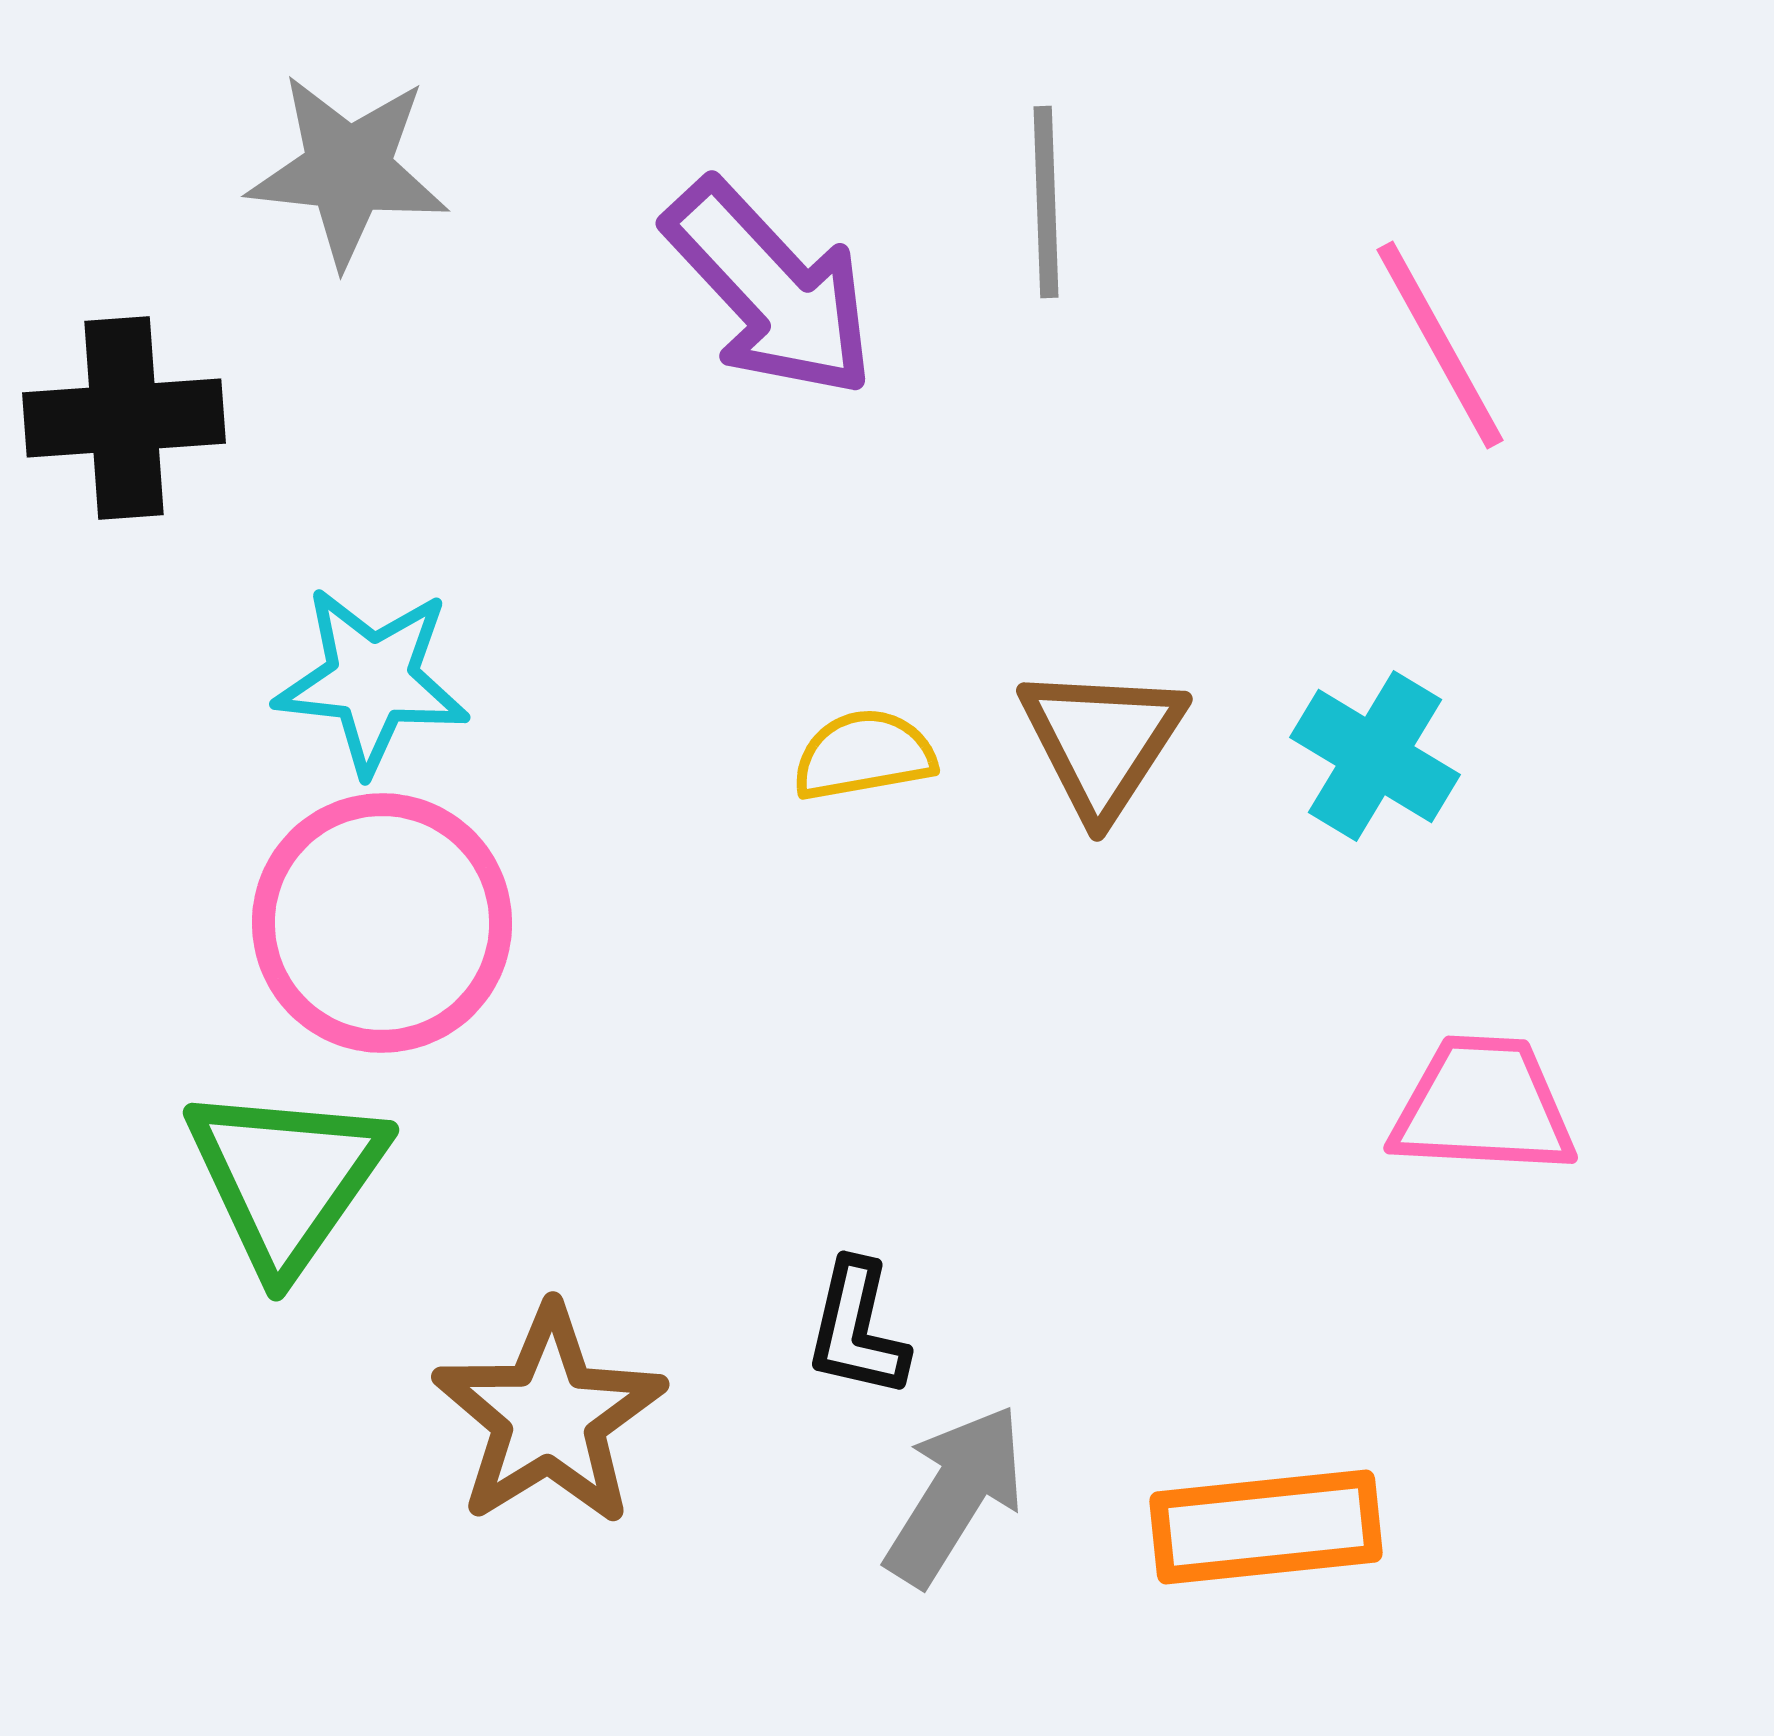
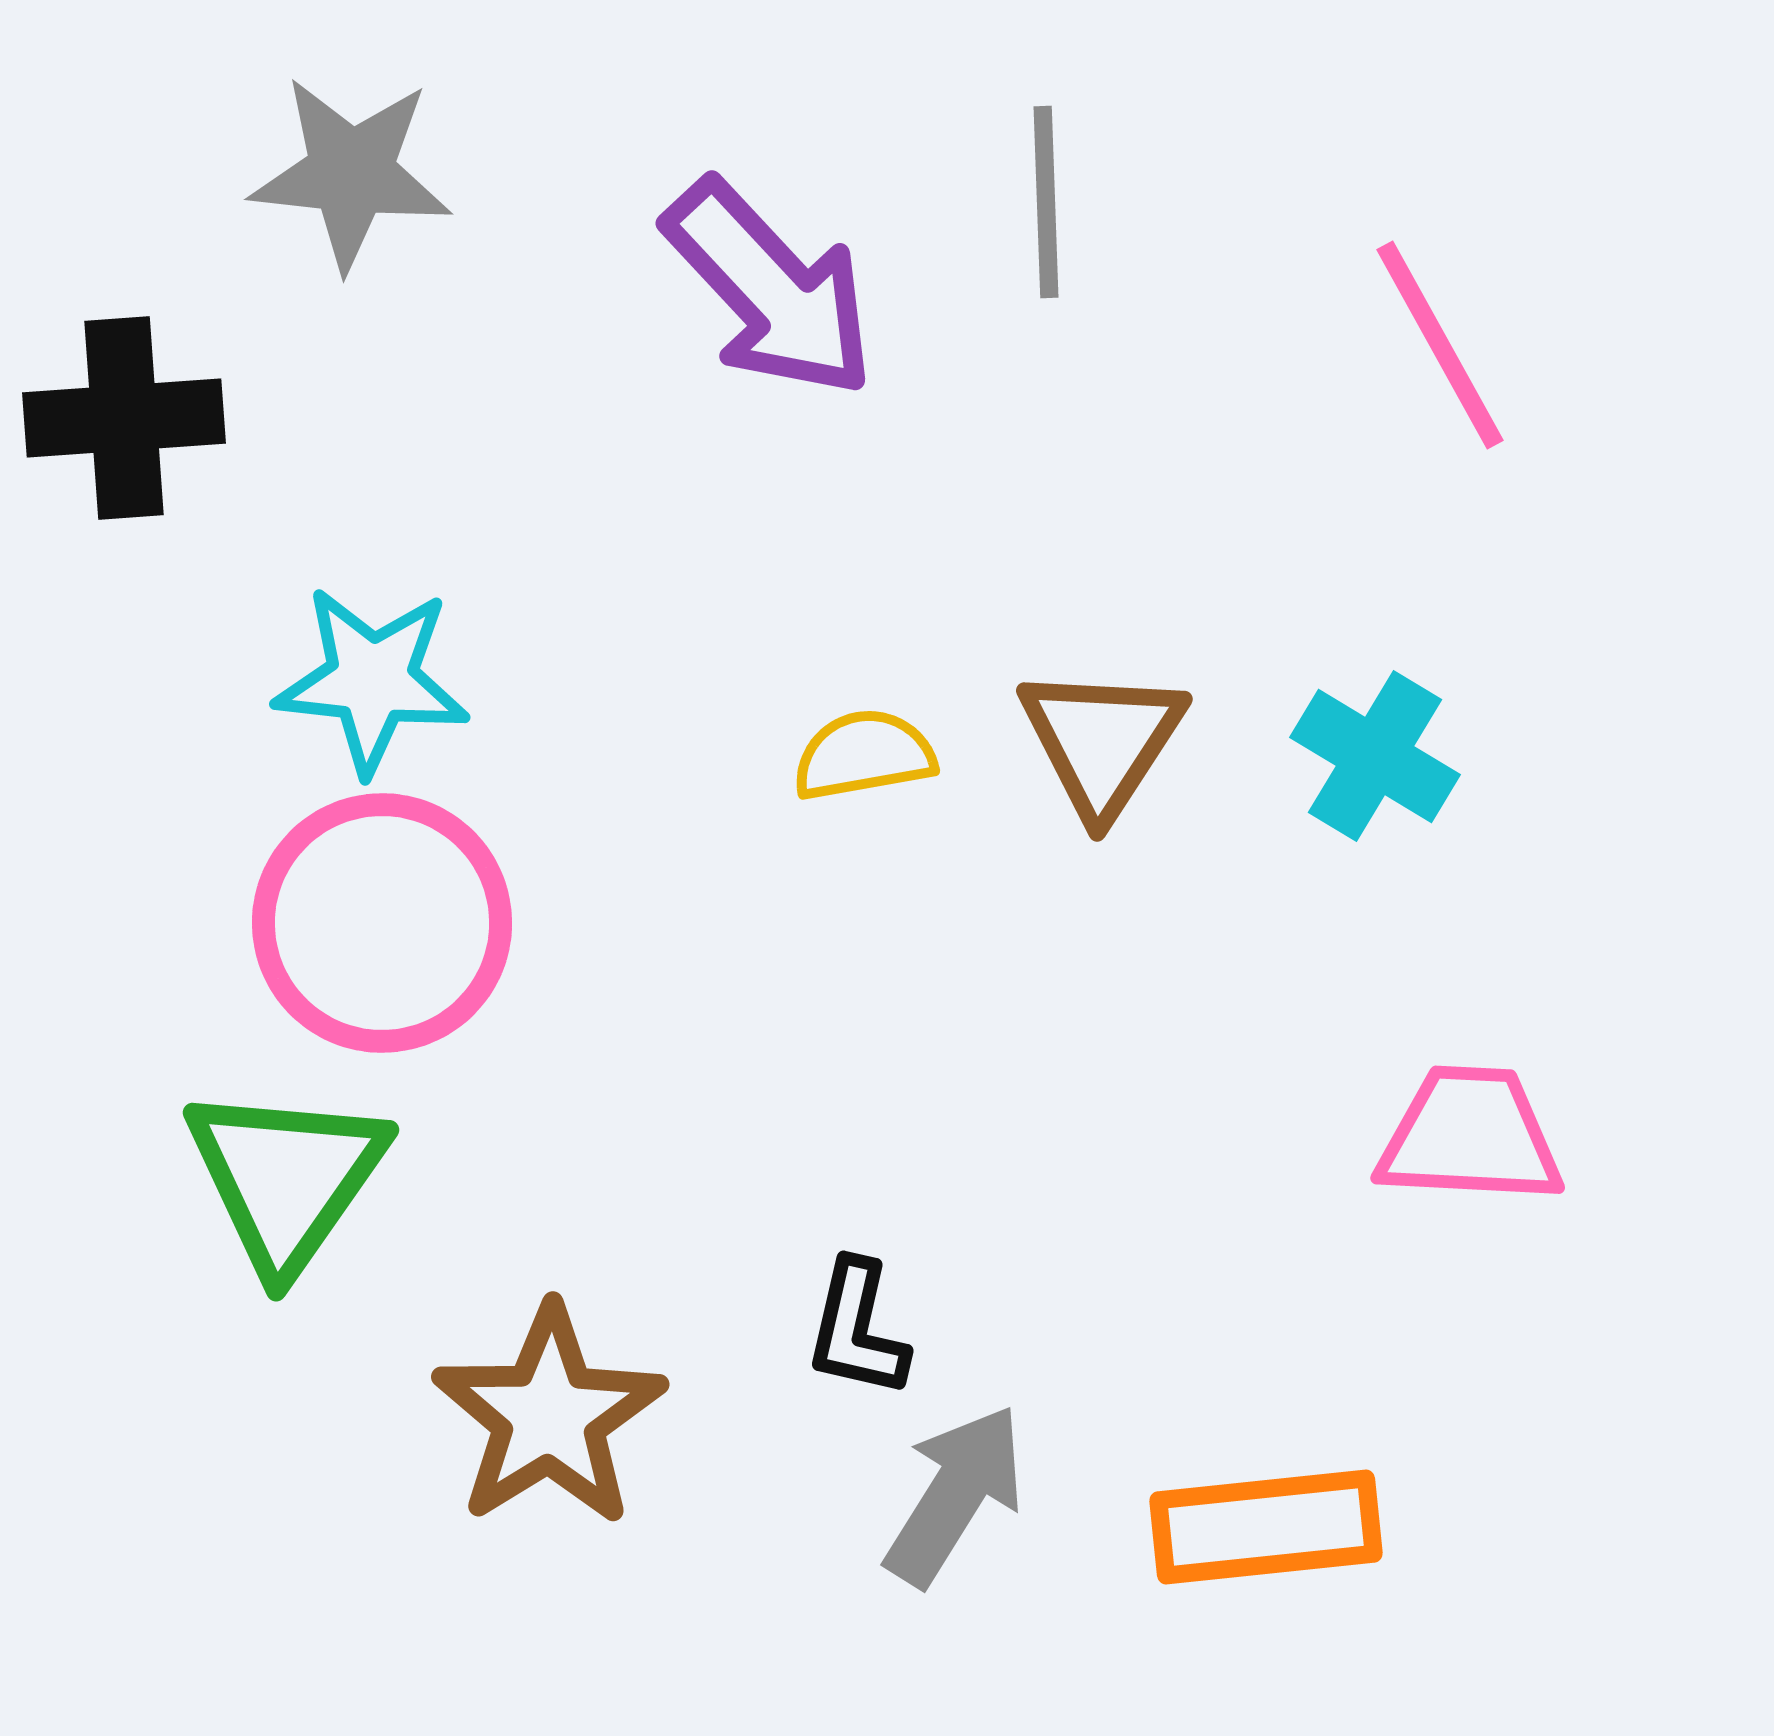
gray star: moved 3 px right, 3 px down
pink trapezoid: moved 13 px left, 30 px down
